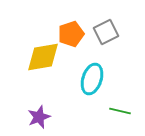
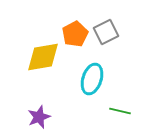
orange pentagon: moved 4 px right; rotated 10 degrees counterclockwise
